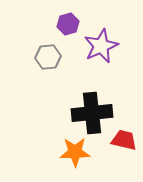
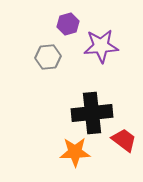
purple star: rotated 20 degrees clockwise
red trapezoid: rotated 24 degrees clockwise
